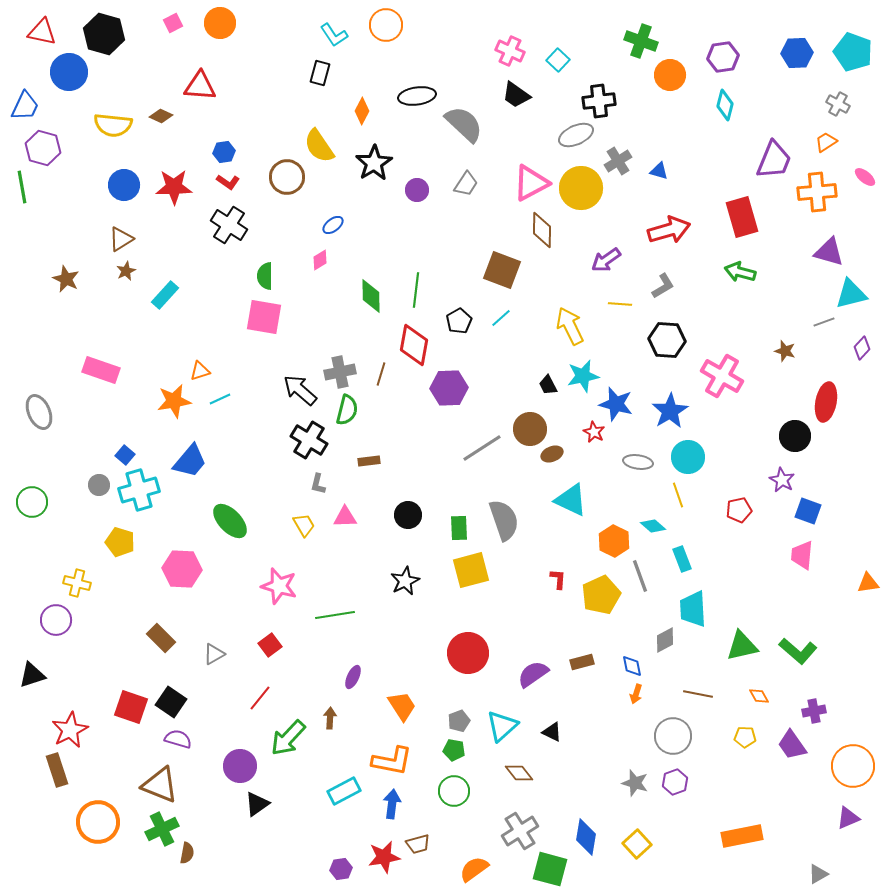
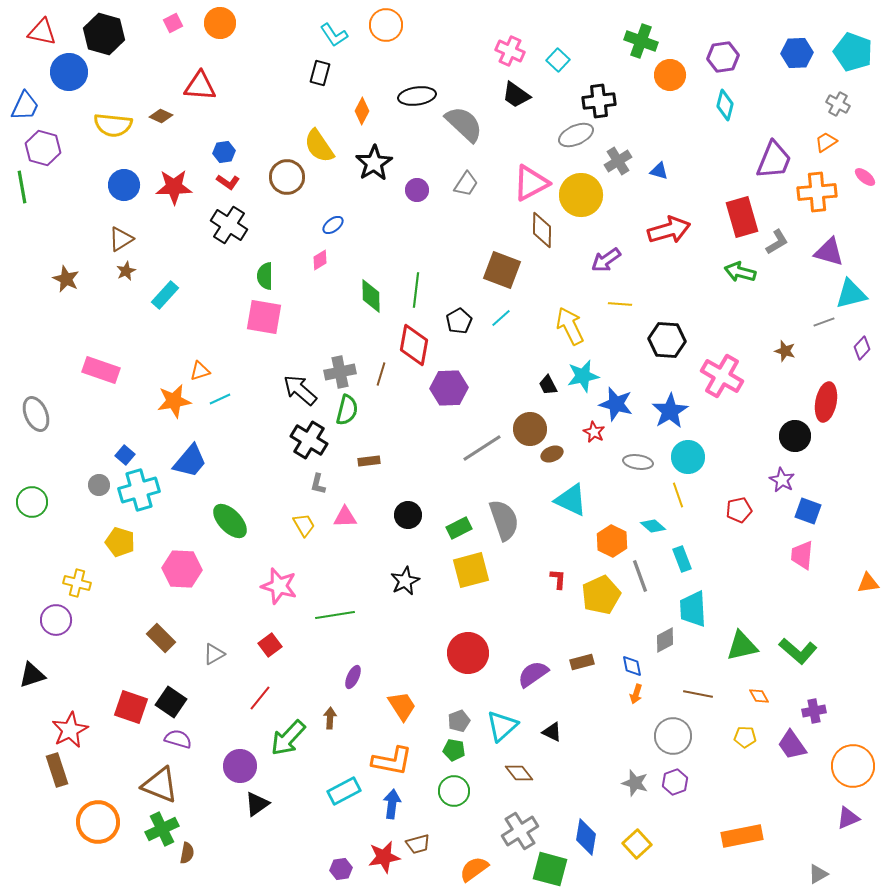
yellow circle at (581, 188): moved 7 px down
gray L-shape at (663, 286): moved 114 px right, 44 px up
gray ellipse at (39, 412): moved 3 px left, 2 px down
green rectangle at (459, 528): rotated 65 degrees clockwise
orange hexagon at (614, 541): moved 2 px left
